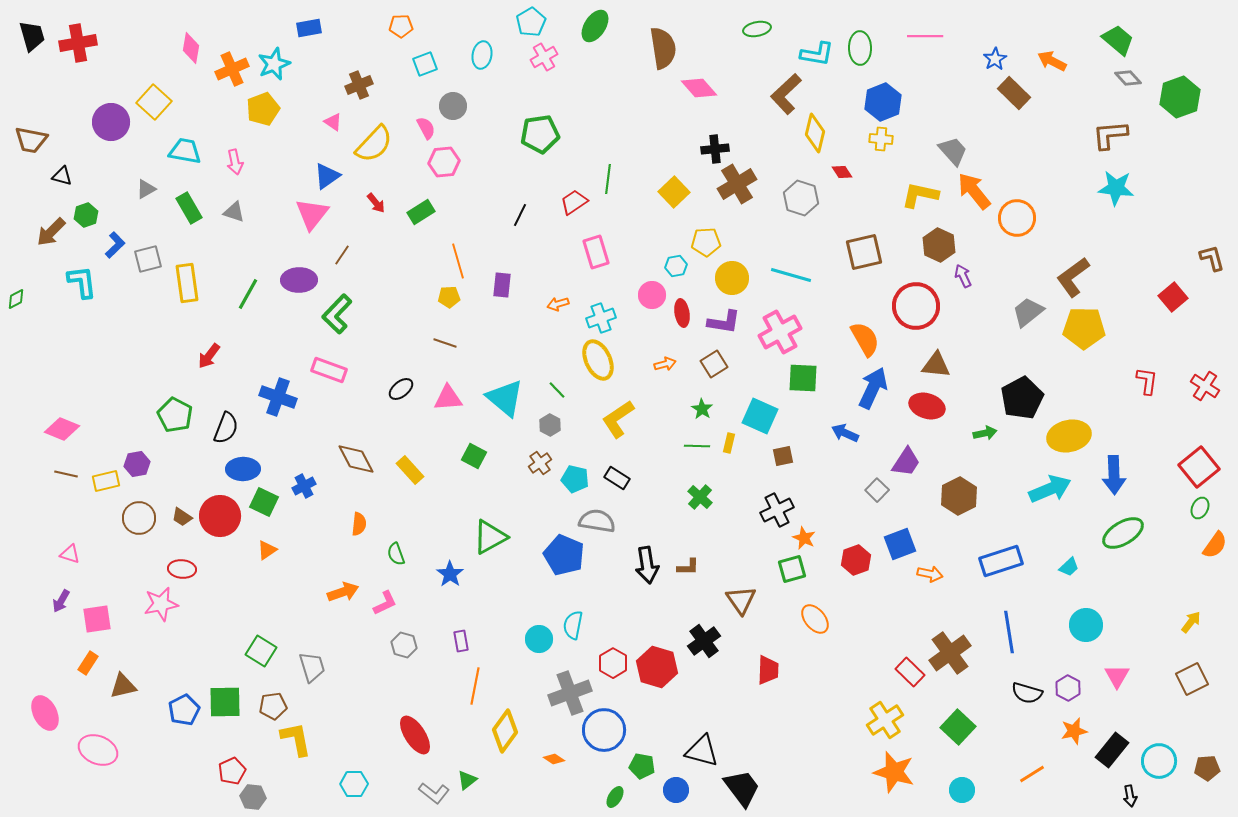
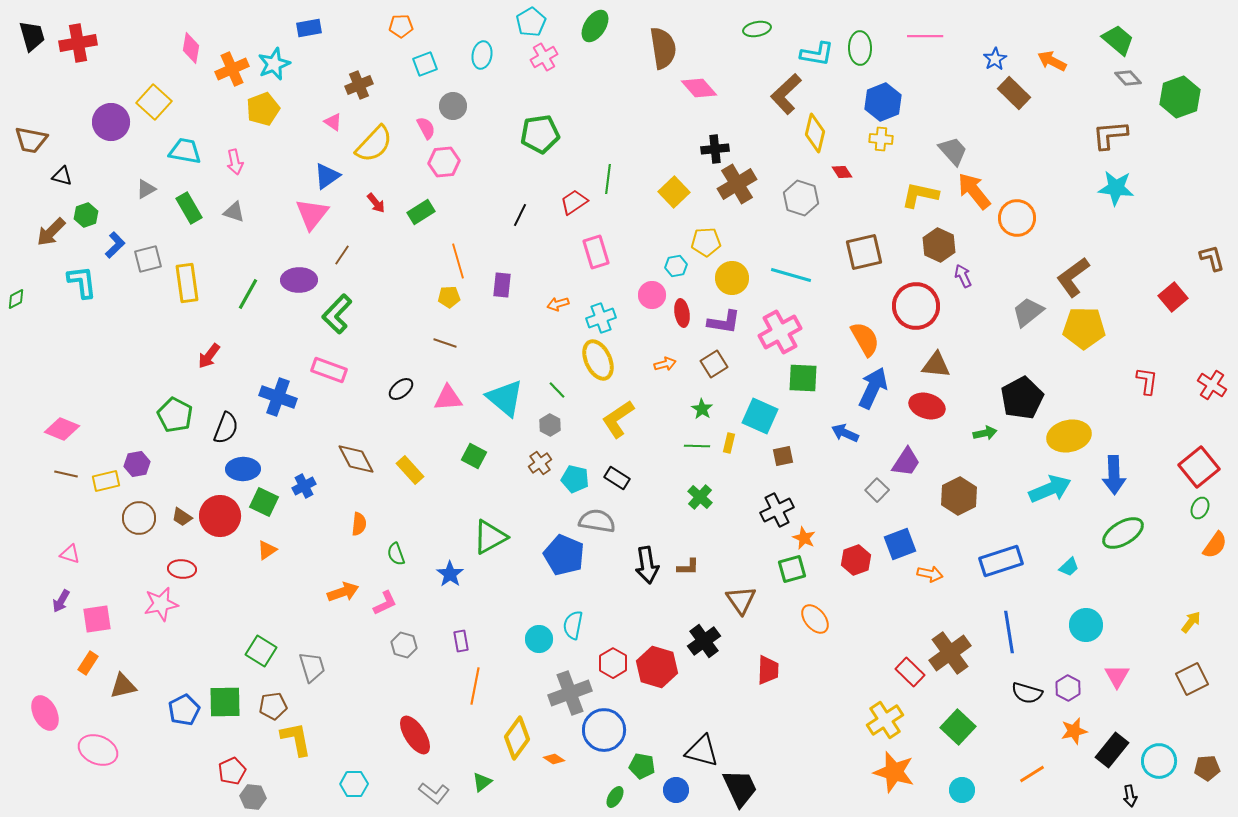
red cross at (1205, 386): moved 7 px right, 1 px up
yellow diamond at (505, 731): moved 12 px right, 7 px down
green triangle at (467, 780): moved 15 px right, 2 px down
black trapezoid at (742, 788): moved 2 px left; rotated 12 degrees clockwise
